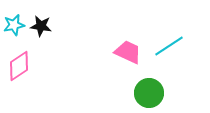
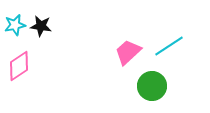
cyan star: moved 1 px right
pink trapezoid: rotated 68 degrees counterclockwise
green circle: moved 3 px right, 7 px up
